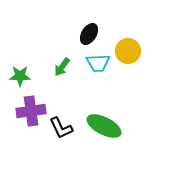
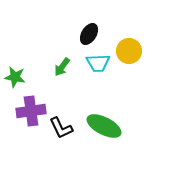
yellow circle: moved 1 px right
green star: moved 5 px left, 1 px down; rotated 10 degrees clockwise
